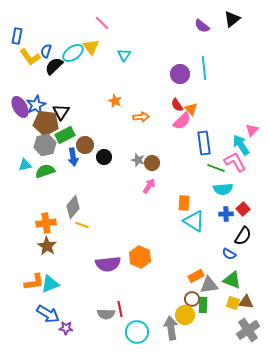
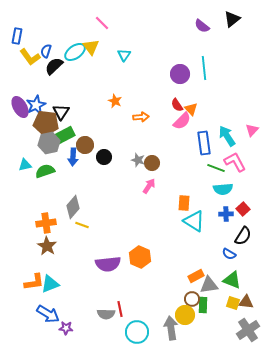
cyan ellipse at (73, 53): moved 2 px right, 1 px up
gray hexagon at (45, 145): moved 4 px right, 2 px up
cyan arrow at (241, 145): moved 14 px left, 9 px up
blue arrow at (73, 157): rotated 12 degrees clockwise
